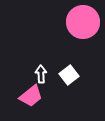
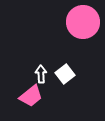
white square: moved 4 px left, 1 px up
